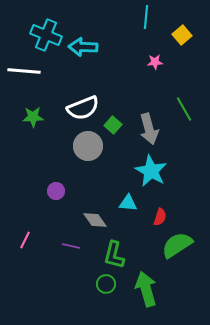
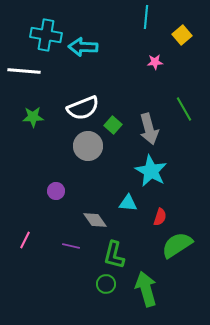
cyan cross: rotated 12 degrees counterclockwise
